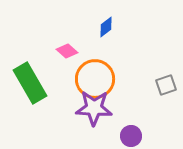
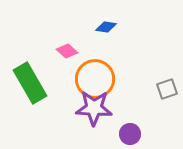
blue diamond: rotated 45 degrees clockwise
gray square: moved 1 px right, 4 px down
purple circle: moved 1 px left, 2 px up
